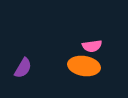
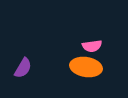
orange ellipse: moved 2 px right, 1 px down
